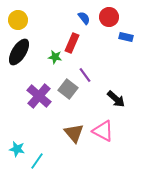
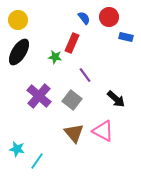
gray square: moved 4 px right, 11 px down
